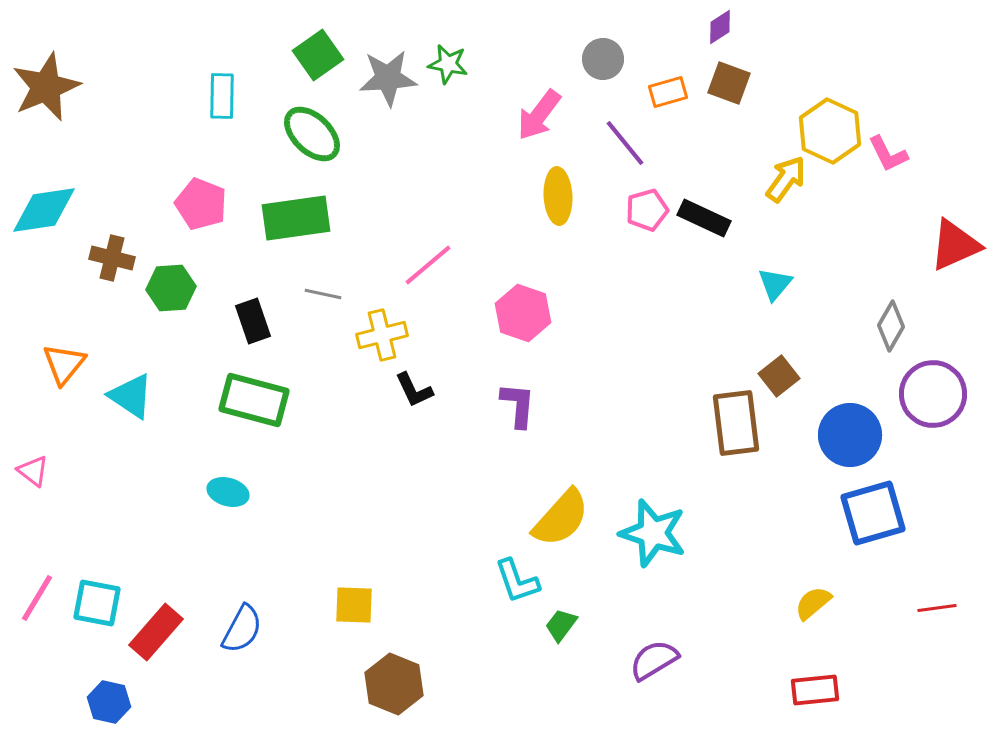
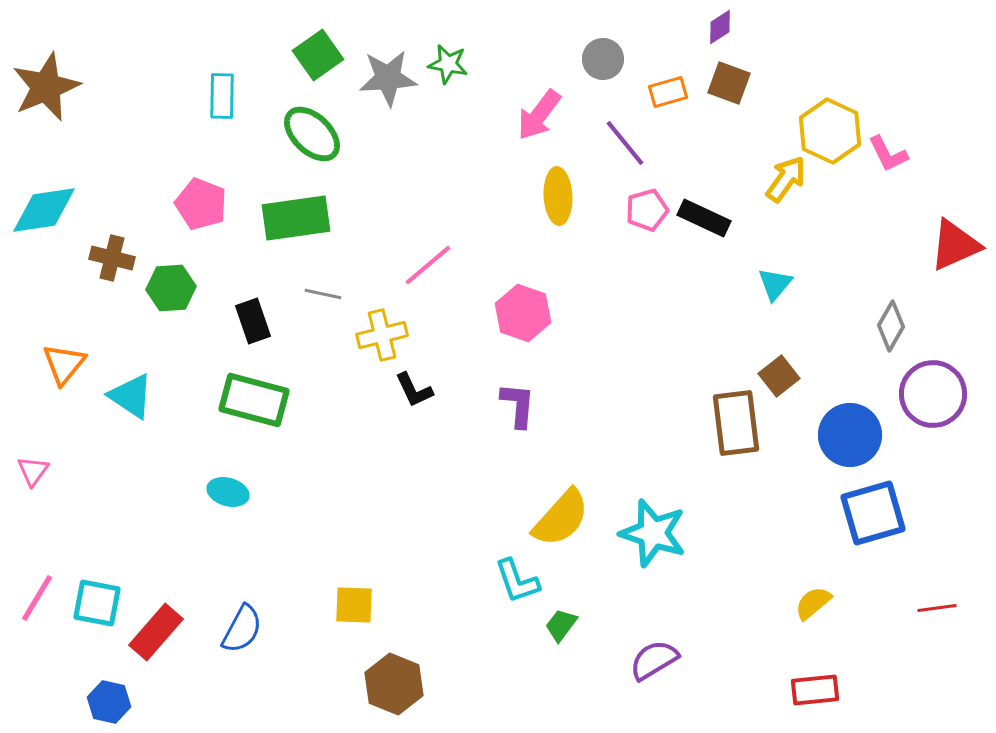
pink triangle at (33, 471): rotated 28 degrees clockwise
